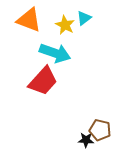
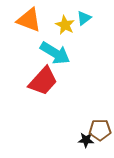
cyan arrow: rotated 12 degrees clockwise
brown pentagon: rotated 15 degrees counterclockwise
